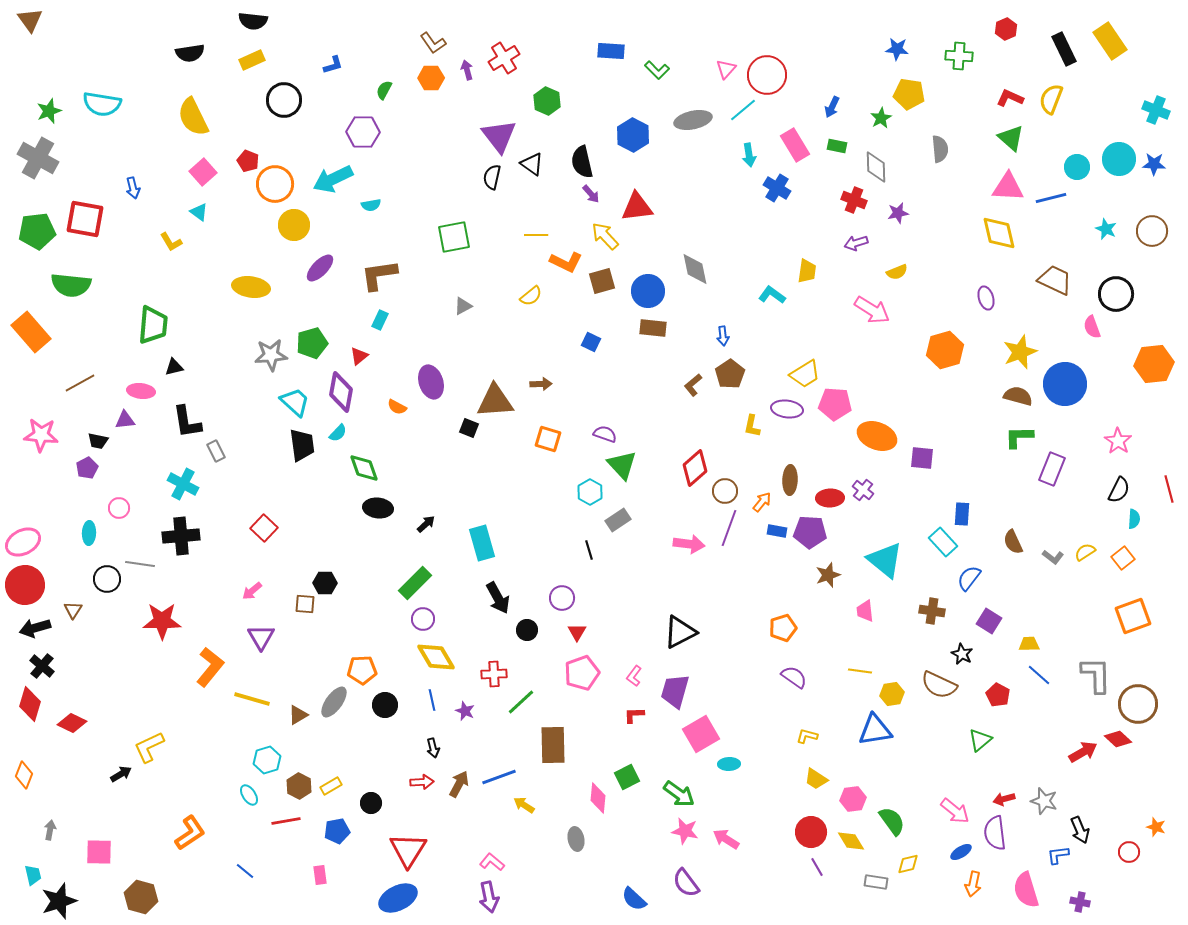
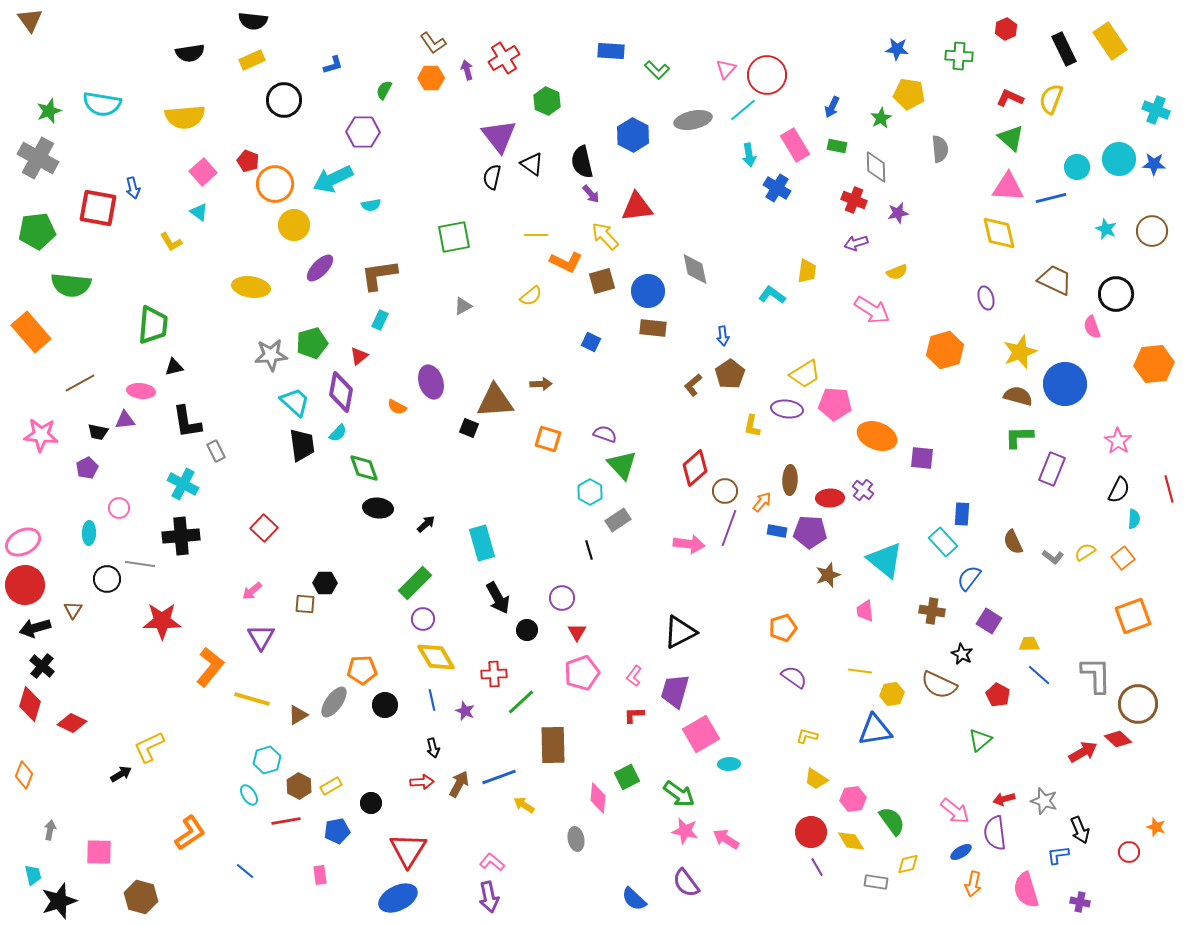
yellow semicircle at (193, 117): moved 8 px left; rotated 69 degrees counterclockwise
red square at (85, 219): moved 13 px right, 11 px up
black trapezoid at (98, 441): moved 9 px up
